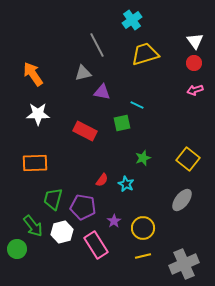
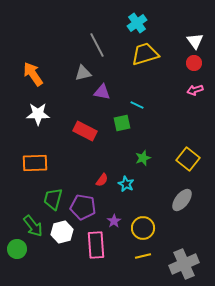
cyan cross: moved 5 px right, 3 px down
pink rectangle: rotated 28 degrees clockwise
